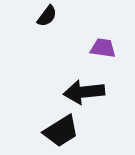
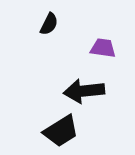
black semicircle: moved 2 px right, 8 px down; rotated 10 degrees counterclockwise
black arrow: moved 1 px up
